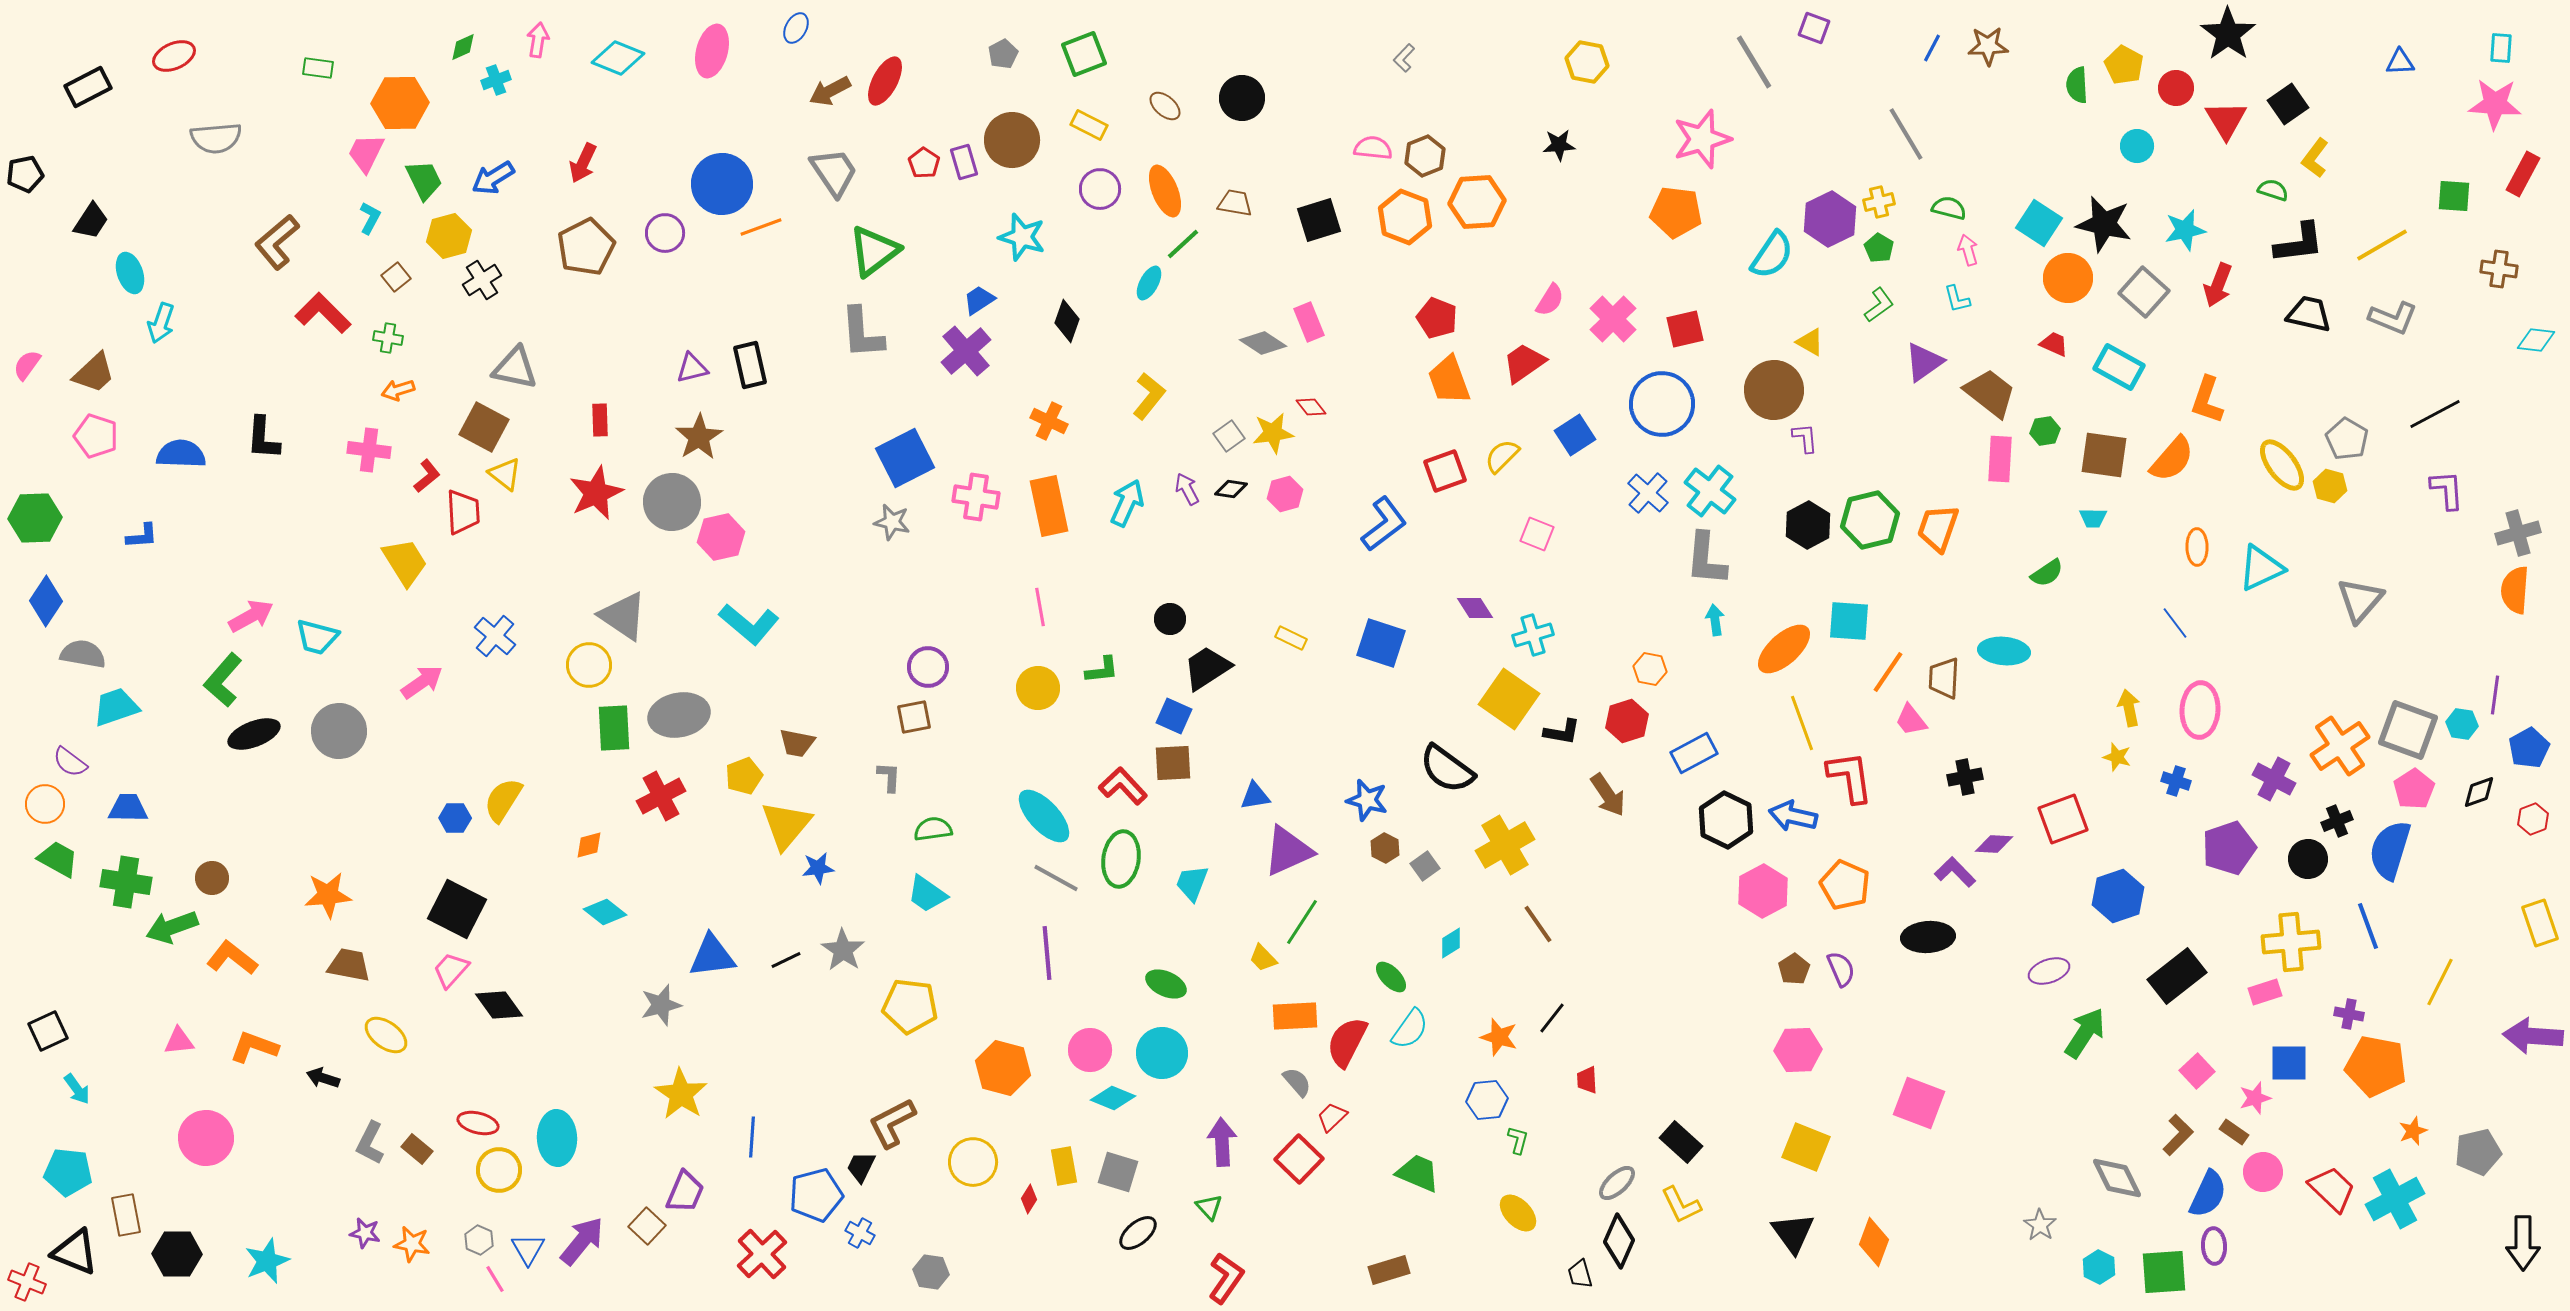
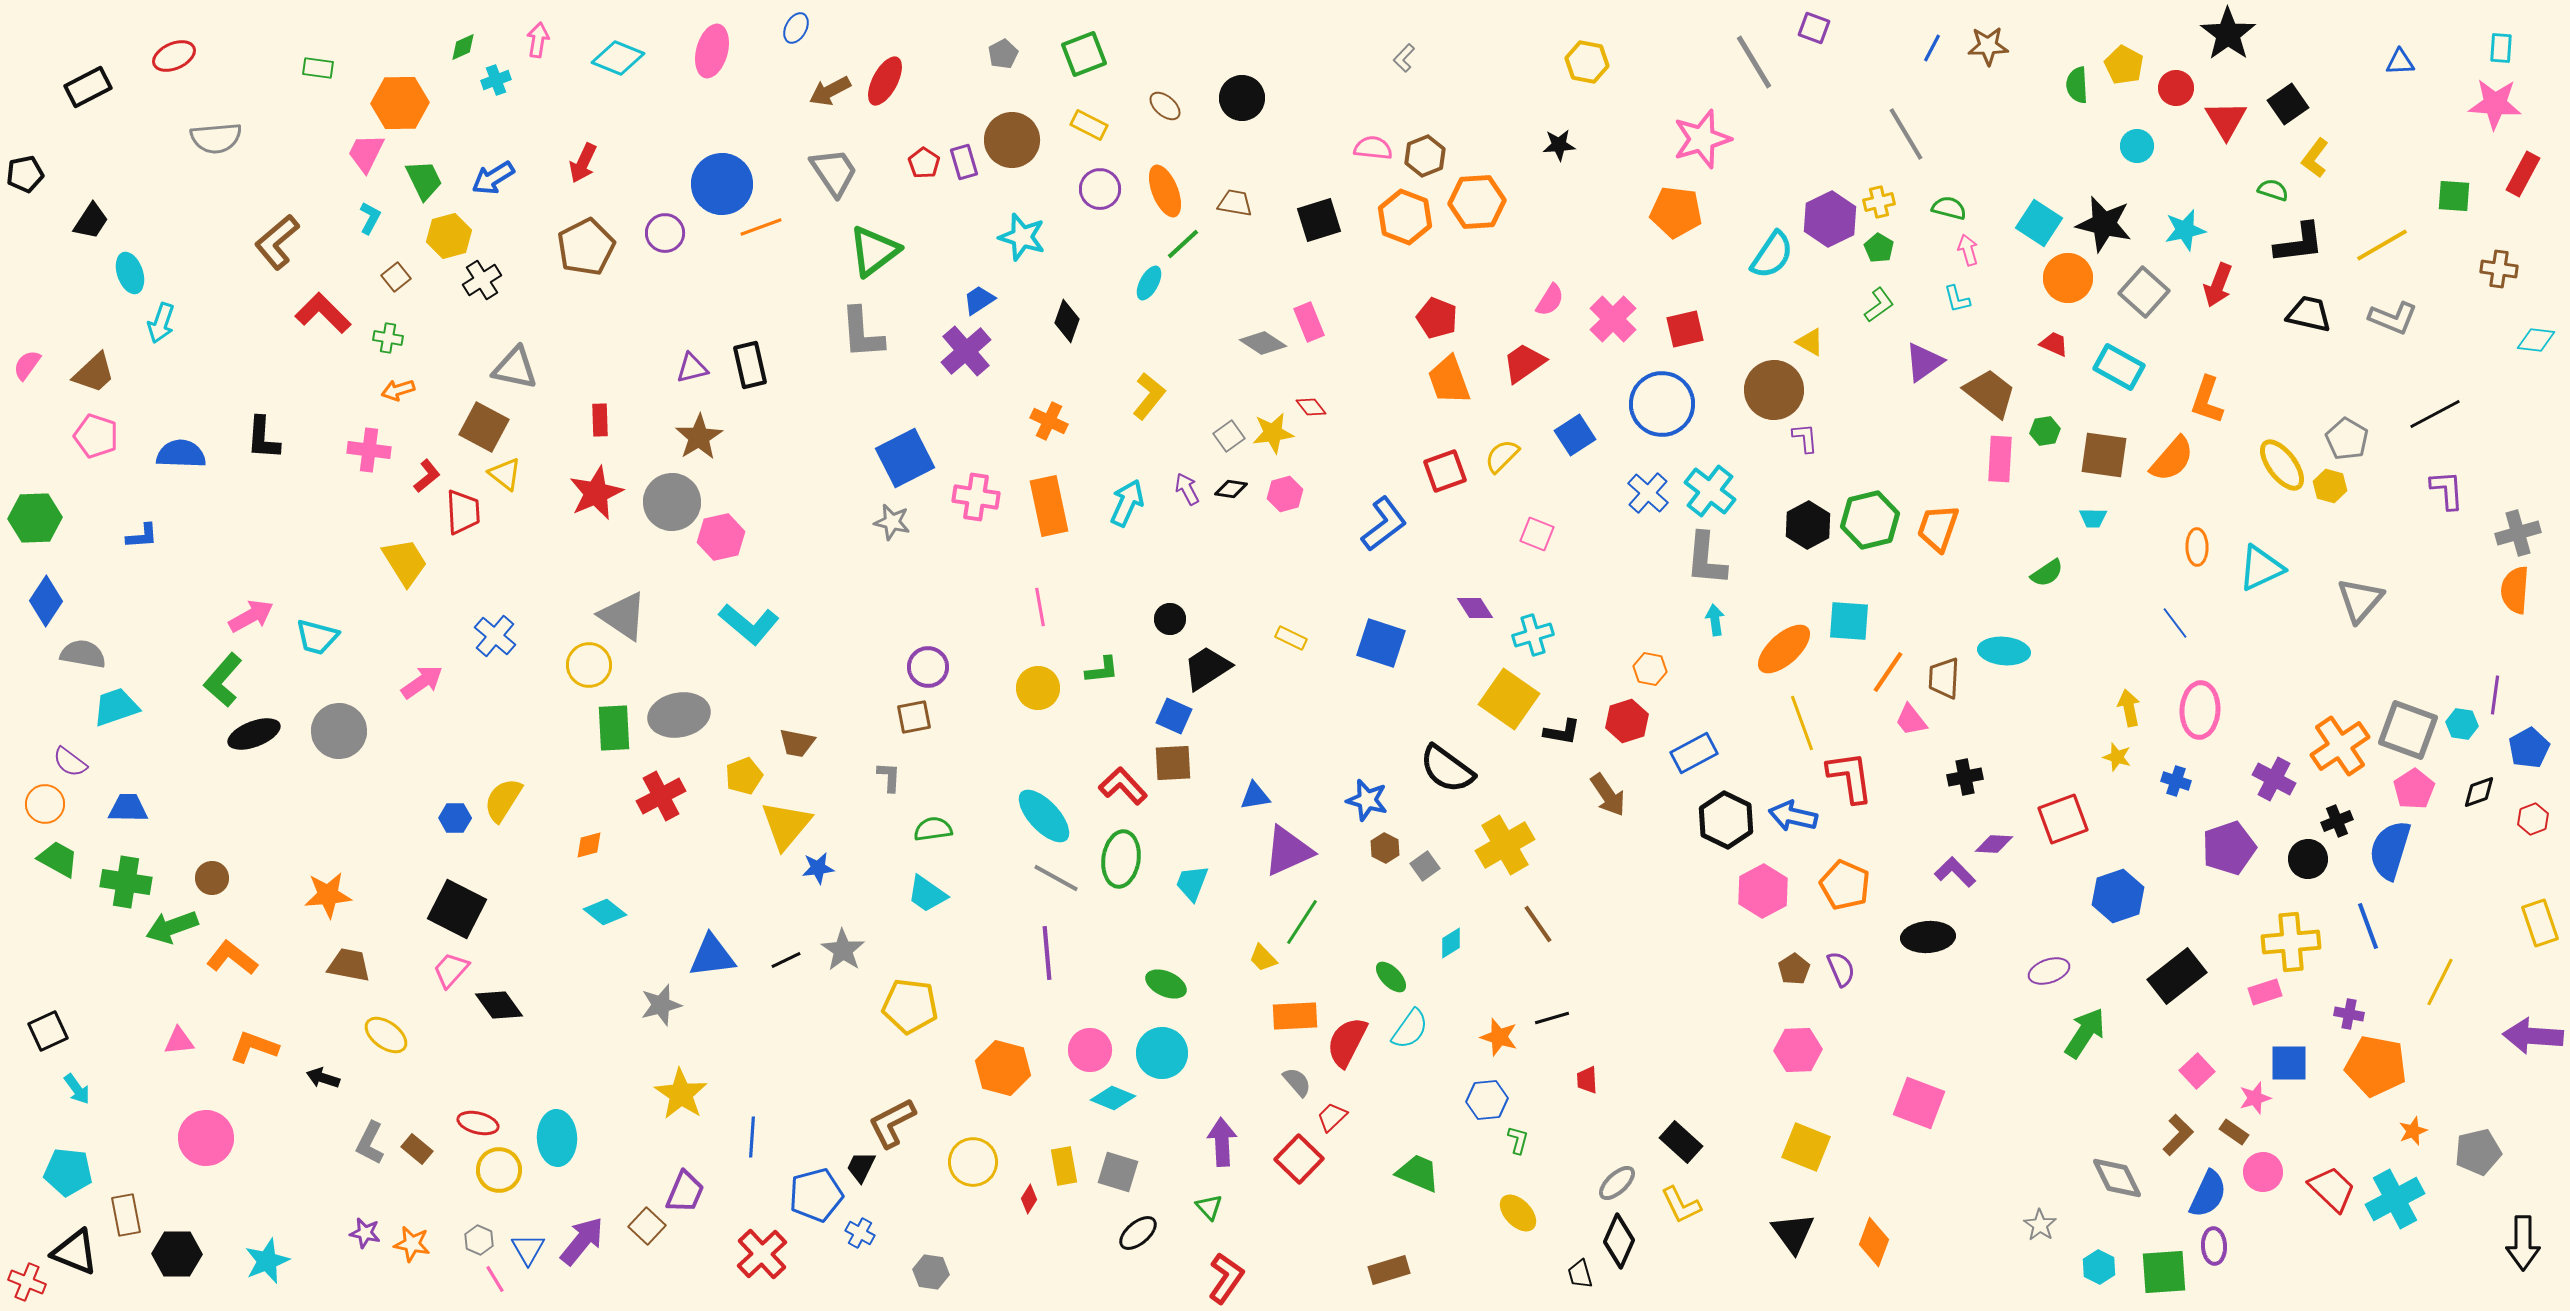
black line at (1552, 1018): rotated 36 degrees clockwise
